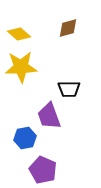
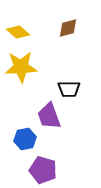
yellow diamond: moved 1 px left, 2 px up
blue hexagon: moved 1 px down
purple pentagon: rotated 8 degrees counterclockwise
